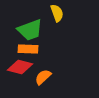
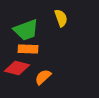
yellow semicircle: moved 4 px right, 5 px down
green trapezoid: moved 4 px left
red diamond: moved 3 px left, 1 px down
